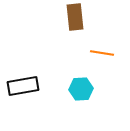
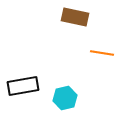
brown rectangle: rotated 72 degrees counterclockwise
cyan hexagon: moved 16 px left, 9 px down; rotated 10 degrees counterclockwise
